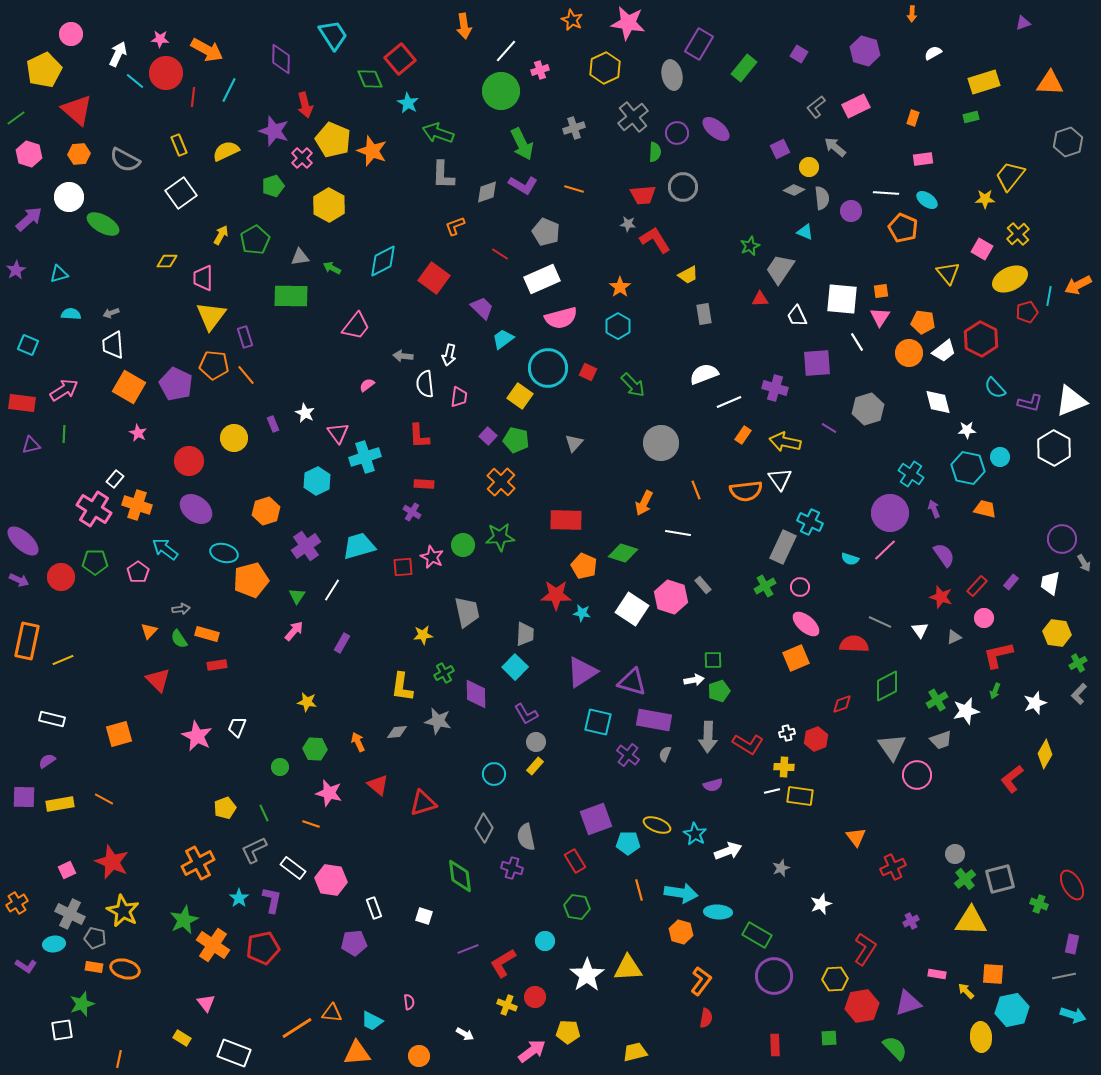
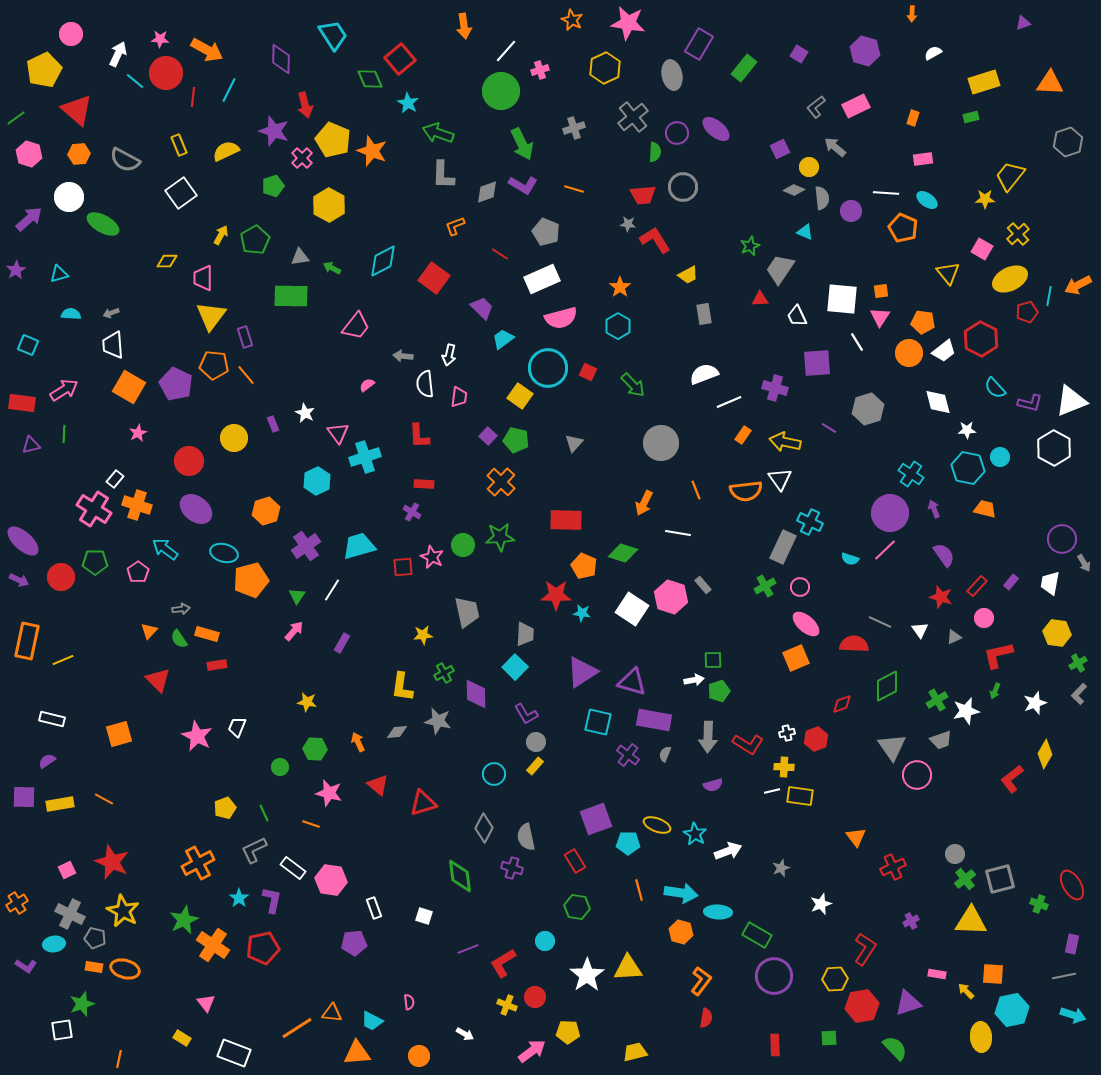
pink star at (138, 433): rotated 18 degrees clockwise
